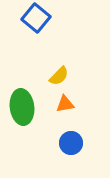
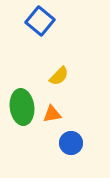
blue square: moved 4 px right, 3 px down
orange triangle: moved 13 px left, 10 px down
